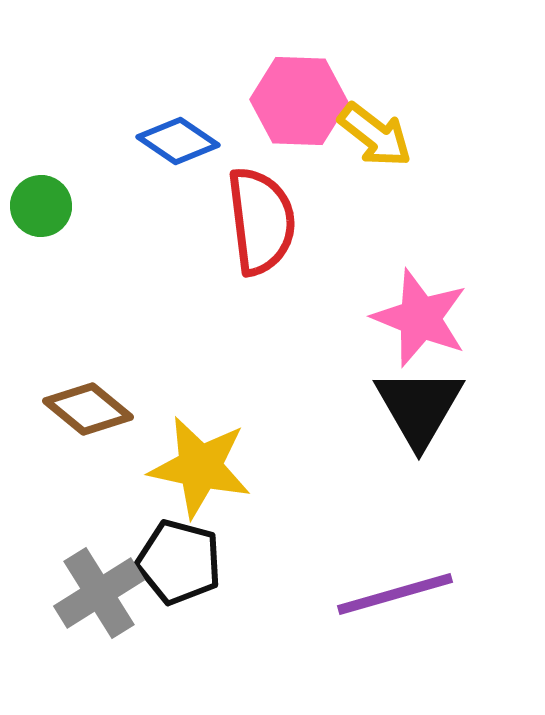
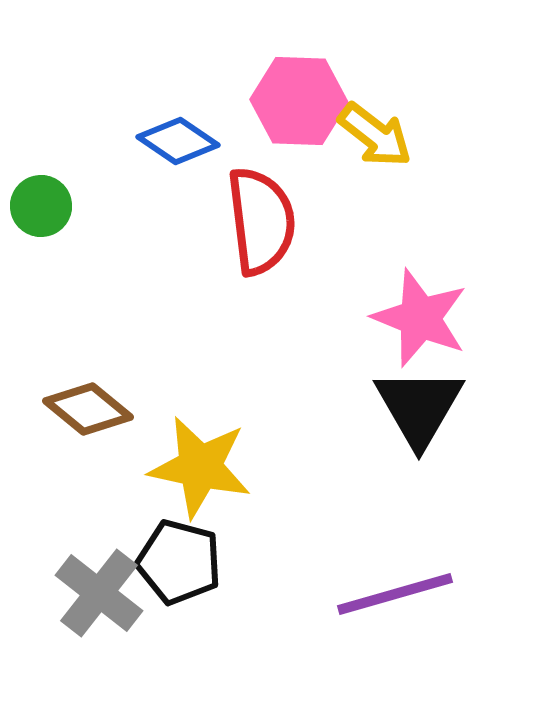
gray cross: rotated 20 degrees counterclockwise
